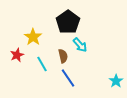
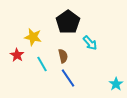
yellow star: rotated 24 degrees counterclockwise
cyan arrow: moved 10 px right, 2 px up
red star: rotated 16 degrees counterclockwise
cyan star: moved 3 px down
